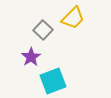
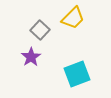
gray square: moved 3 px left
cyan square: moved 24 px right, 7 px up
